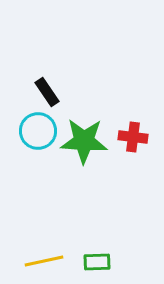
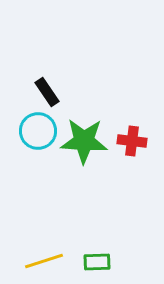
red cross: moved 1 px left, 4 px down
yellow line: rotated 6 degrees counterclockwise
